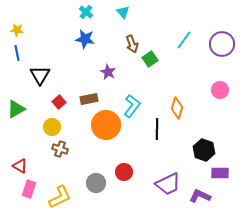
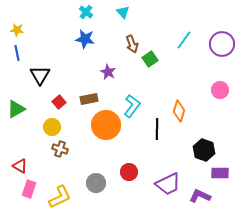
orange diamond: moved 2 px right, 3 px down
red circle: moved 5 px right
